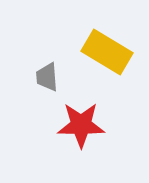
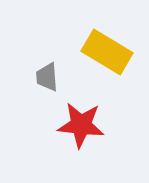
red star: rotated 6 degrees clockwise
